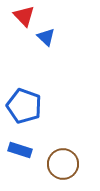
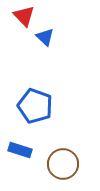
blue triangle: moved 1 px left
blue pentagon: moved 11 px right
